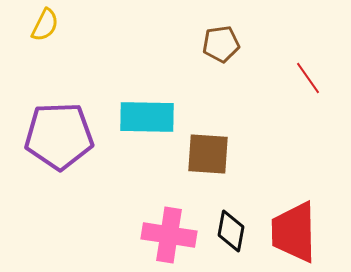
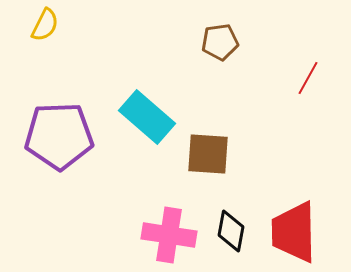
brown pentagon: moved 1 px left, 2 px up
red line: rotated 64 degrees clockwise
cyan rectangle: rotated 40 degrees clockwise
